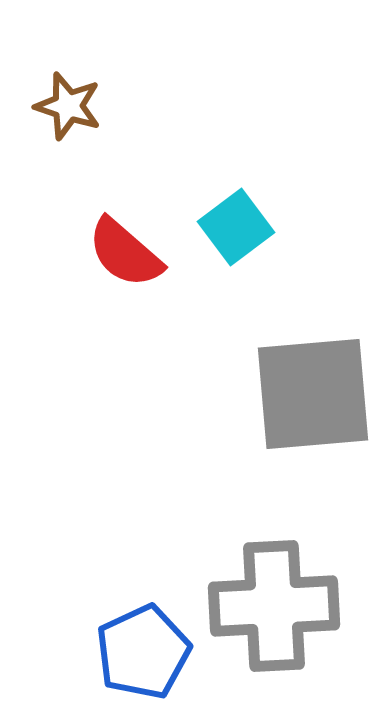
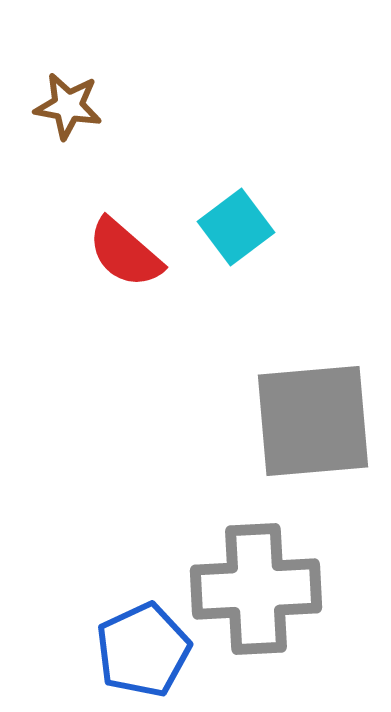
brown star: rotated 8 degrees counterclockwise
gray square: moved 27 px down
gray cross: moved 18 px left, 17 px up
blue pentagon: moved 2 px up
